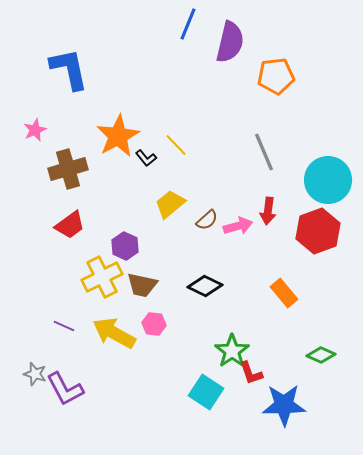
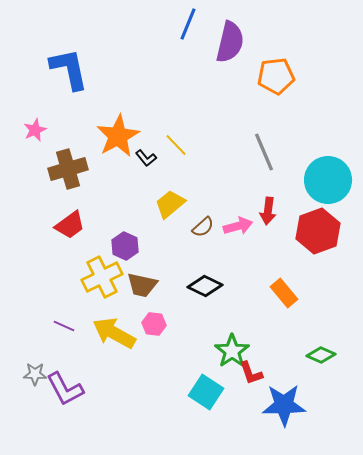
brown semicircle: moved 4 px left, 7 px down
gray star: rotated 15 degrees counterclockwise
